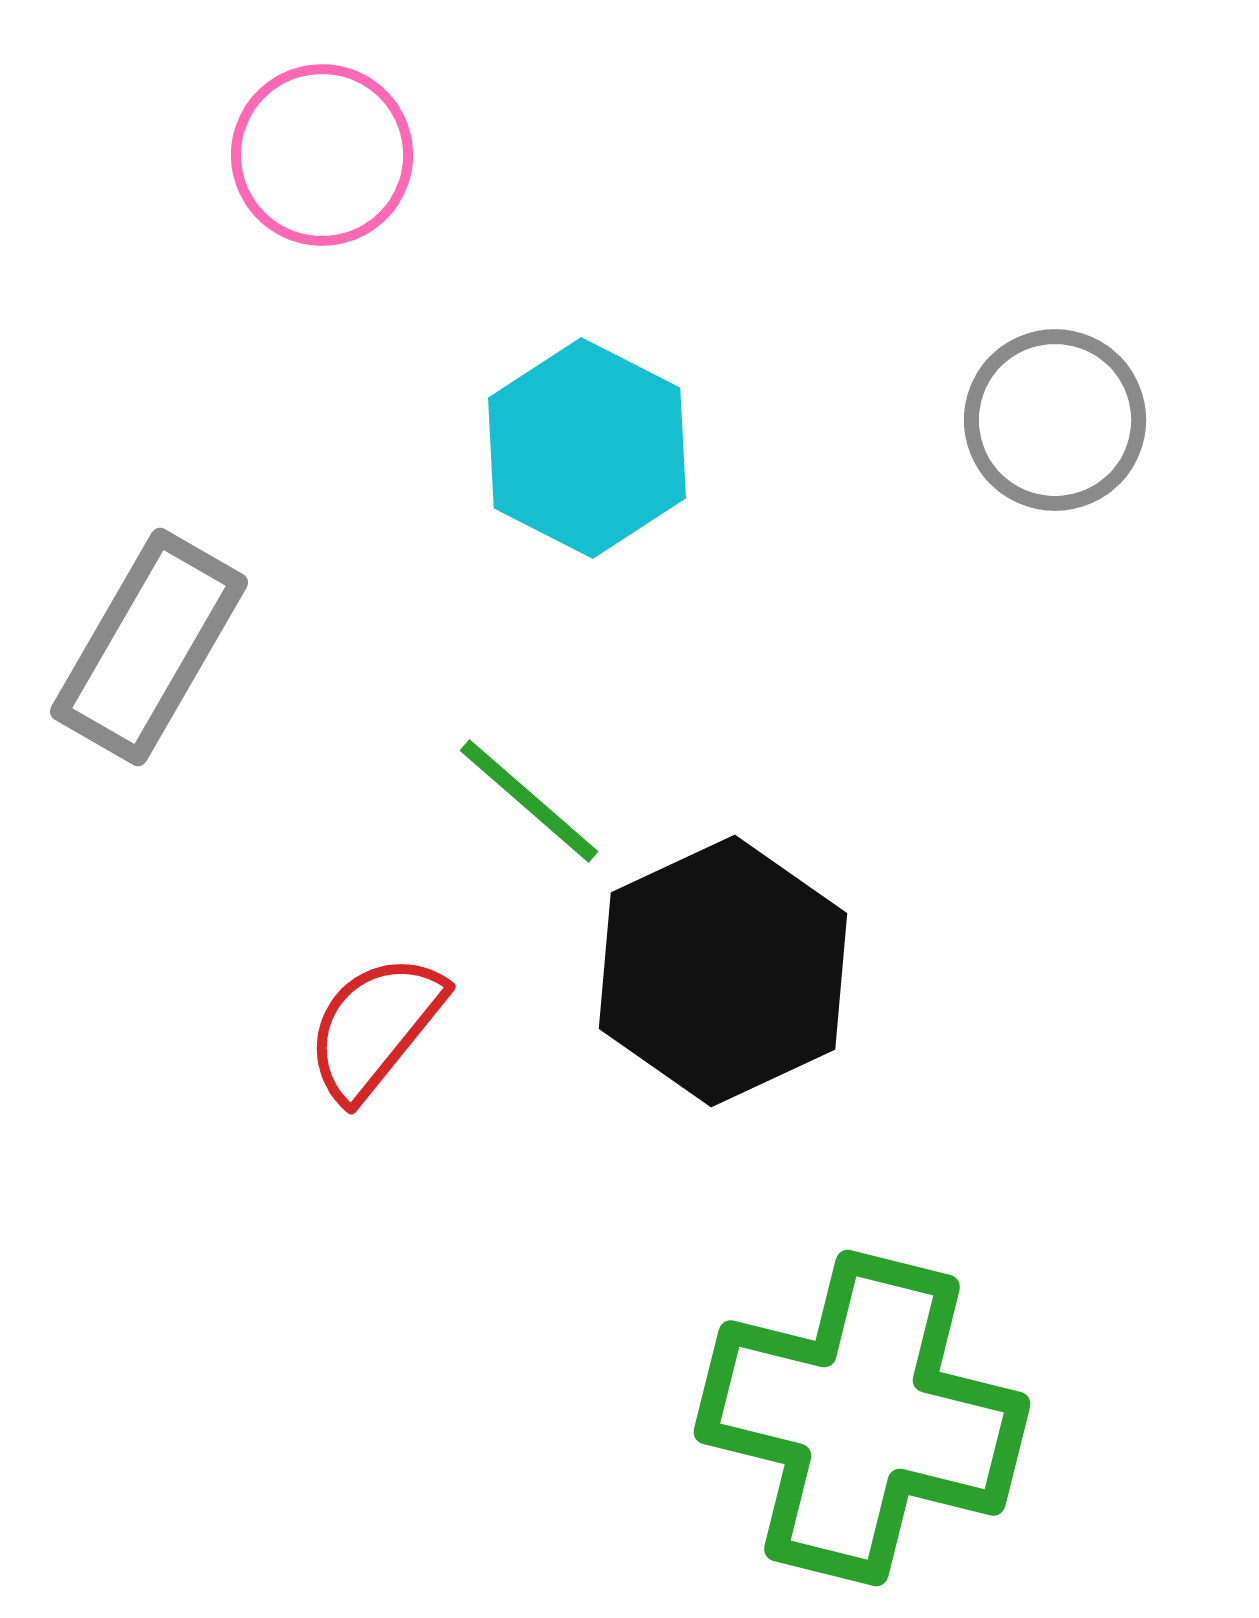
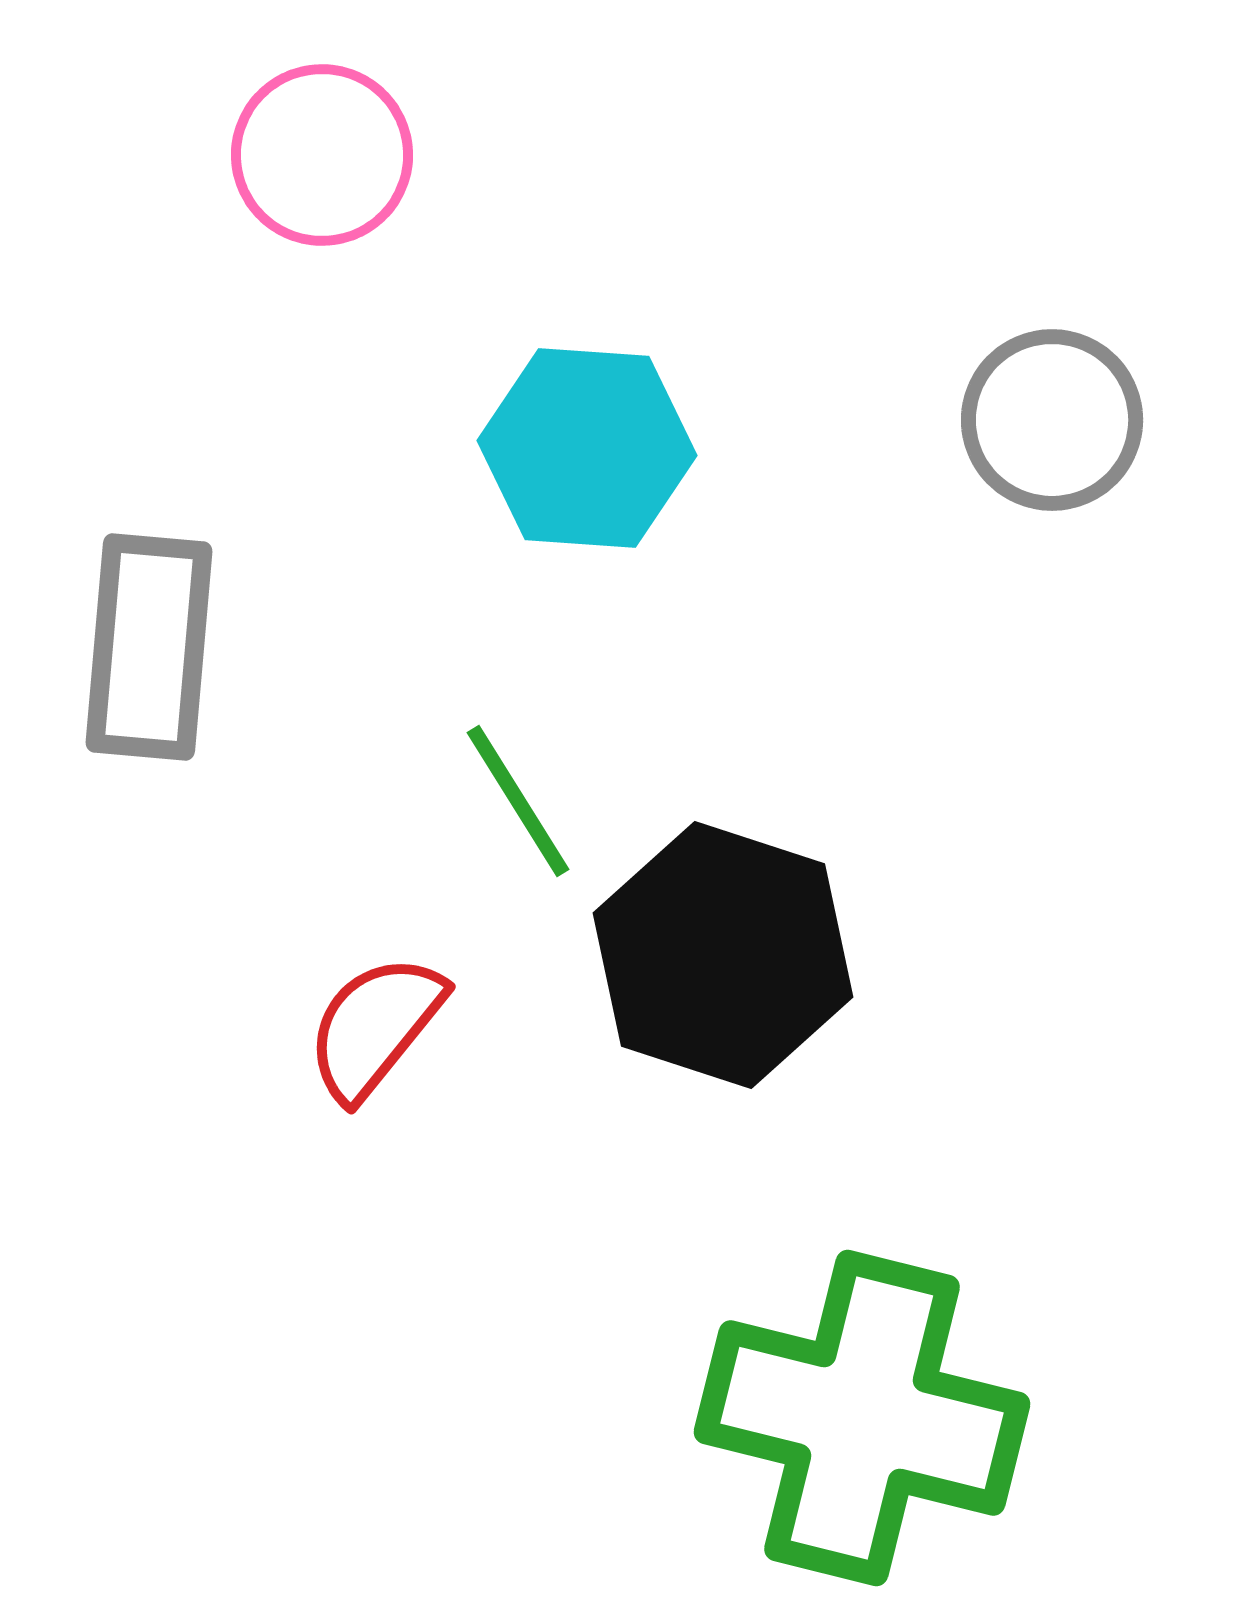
gray circle: moved 3 px left
cyan hexagon: rotated 23 degrees counterclockwise
gray rectangle: rotated 25 degrees counterclockwise
green line: moved 11 px left; rotated 17 degrees clockwise
black hexagon: moved 16 px up; rotated 17 degrees counterclockwise
